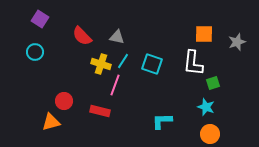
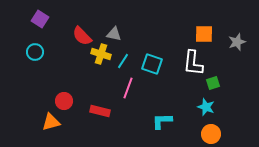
gray triangle: moved 3 px left, 3 px up
yellow cross: moved 10 px up
pink line: moved 13 px right, 3 px down
orange circle: moved 1 px right
